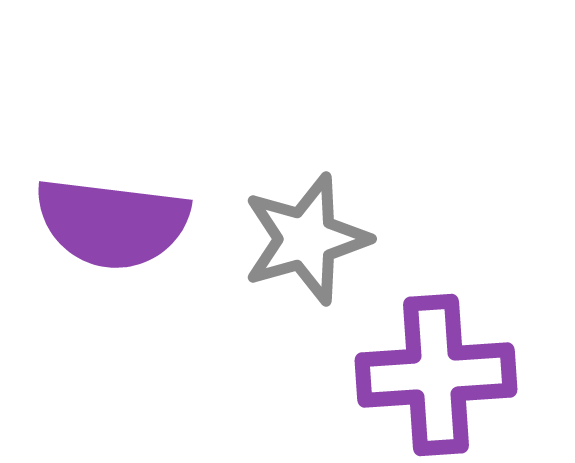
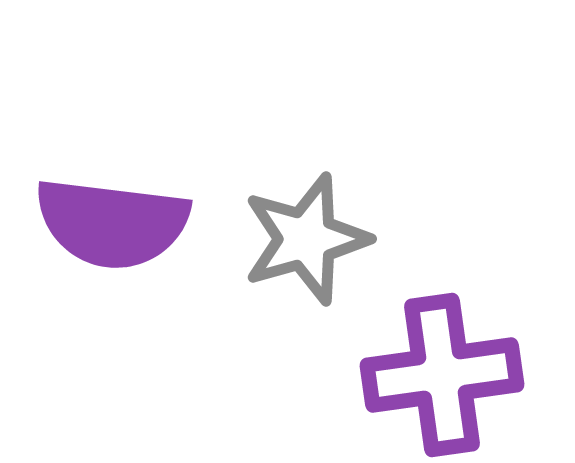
purple cross: moved 6 px right; rotated 4 degrees counterclockwise
